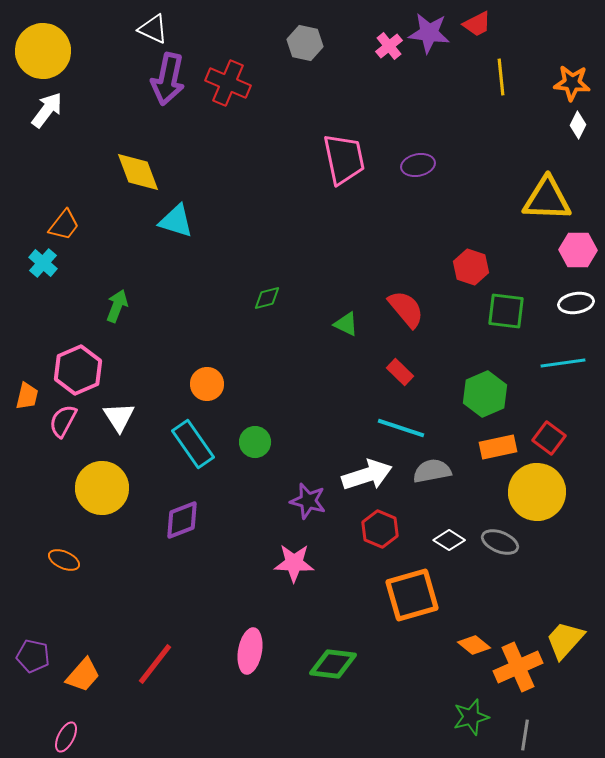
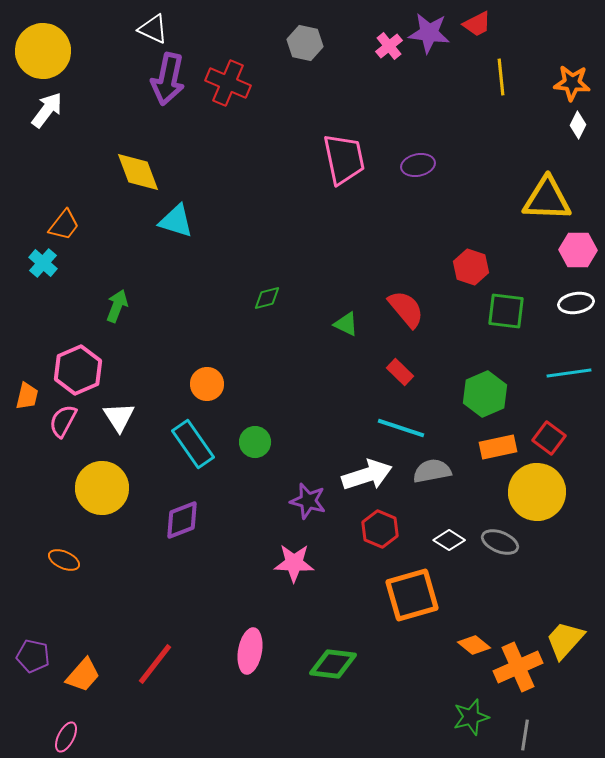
cyan line at (563, 363): moved 6 px right, 10 px down
